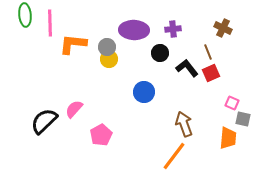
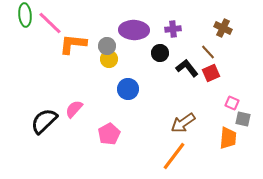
pink line: rotated 44 degrees counterclockwise
gray circle: moved 1 px up
brown line: rotated 21 degrees counterclockwise
blue circle: moved 16 px left, 3 px up
brown arrow: moved 1 px left, 1 px up; rotated 105 degrees counterclockwise
pink pentagon: moved 8 px right, 1 px up
